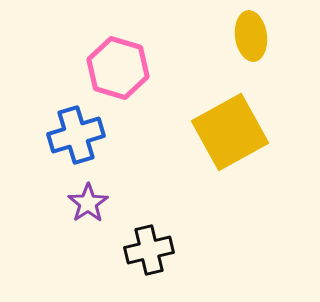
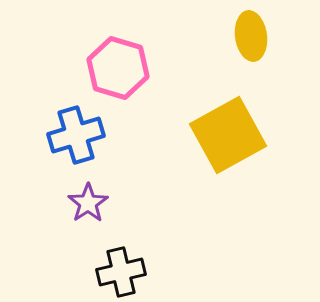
yellow square: moved 2 px left, 3 px down
black cross: moved 28 px left, 22 px down
